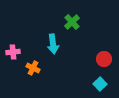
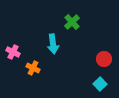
pink cross: rotated 32 degrees clockwise
